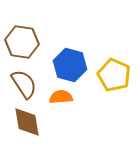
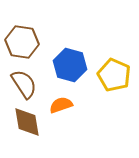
orange semicircle: moved 8 px down; rotated 15 degrees counterclockwise
